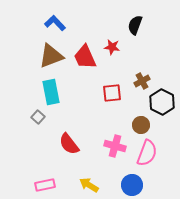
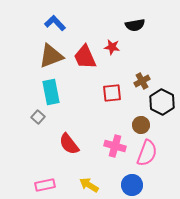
black semicircle: rotated 120 degrees counterclockwise
